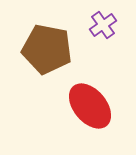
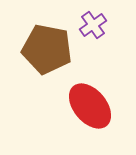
purple cross: moved 10 px left
